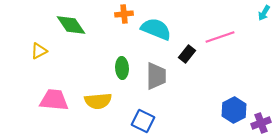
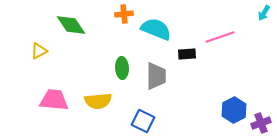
black rectangle: rotated 48 degrees clockwise
